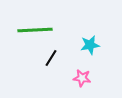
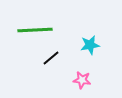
black line: rotated 18 degrees clockwise
pink star: moved 2 px down
